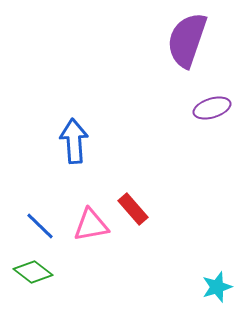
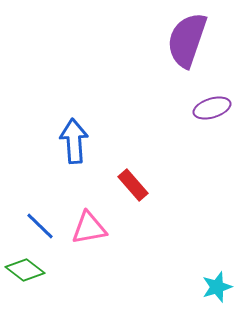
red rectangle: moved 24 px up
pink triangle: moved 2 px left, 3 px down
green diamond: moved 8 px left, 2 px up
